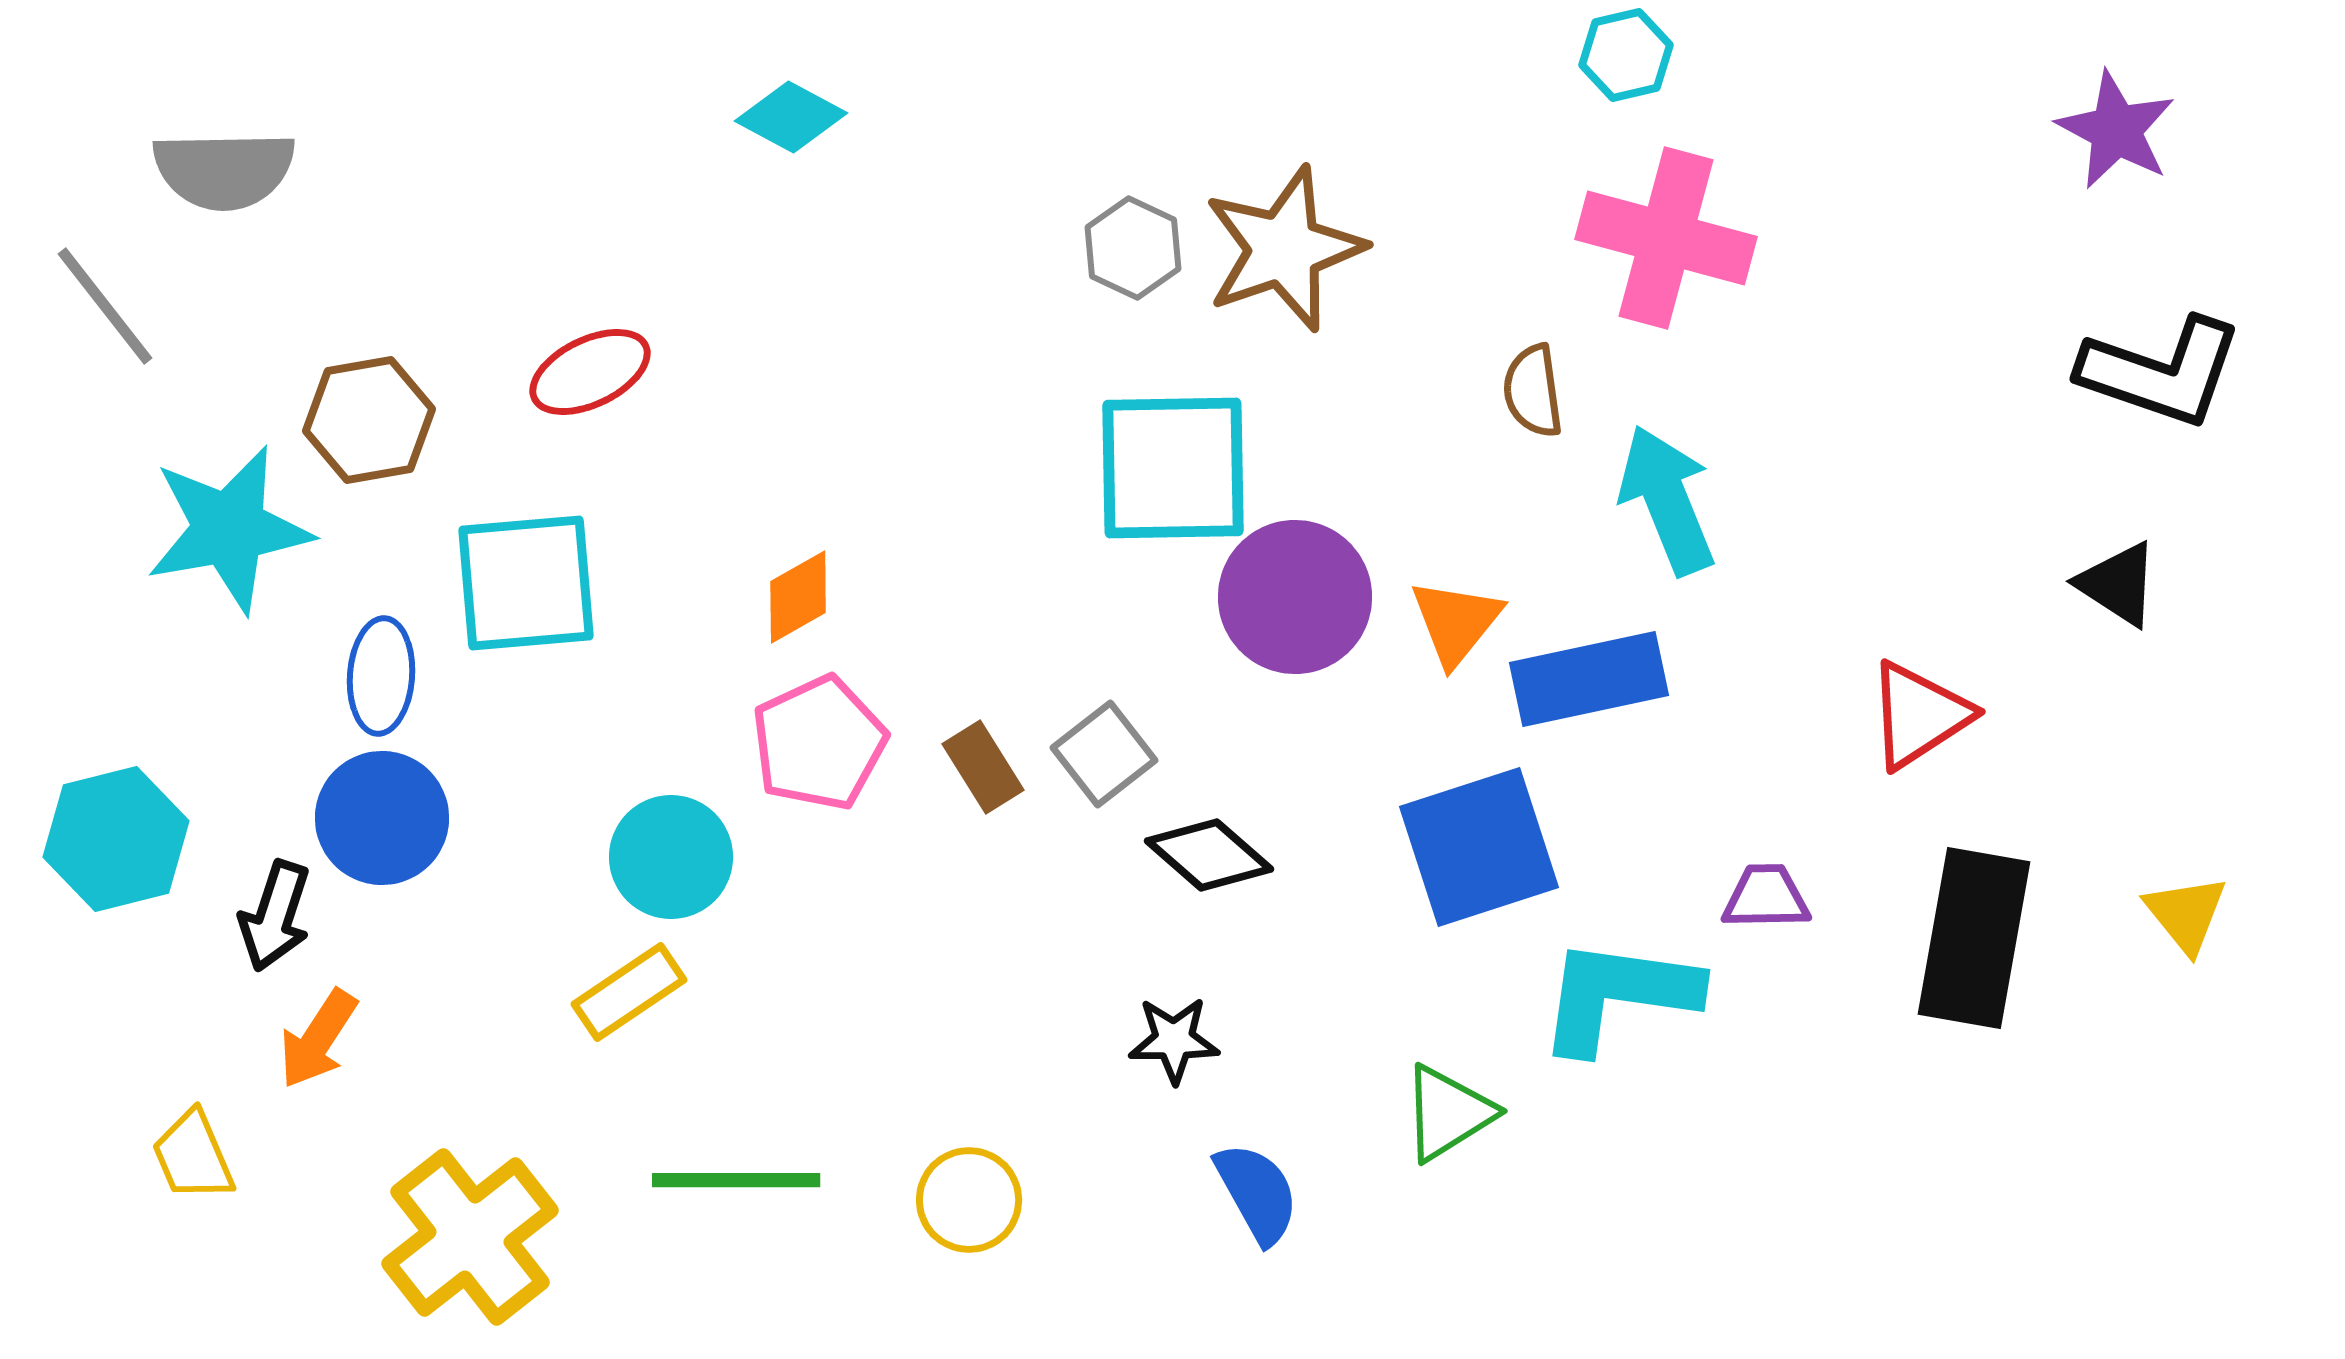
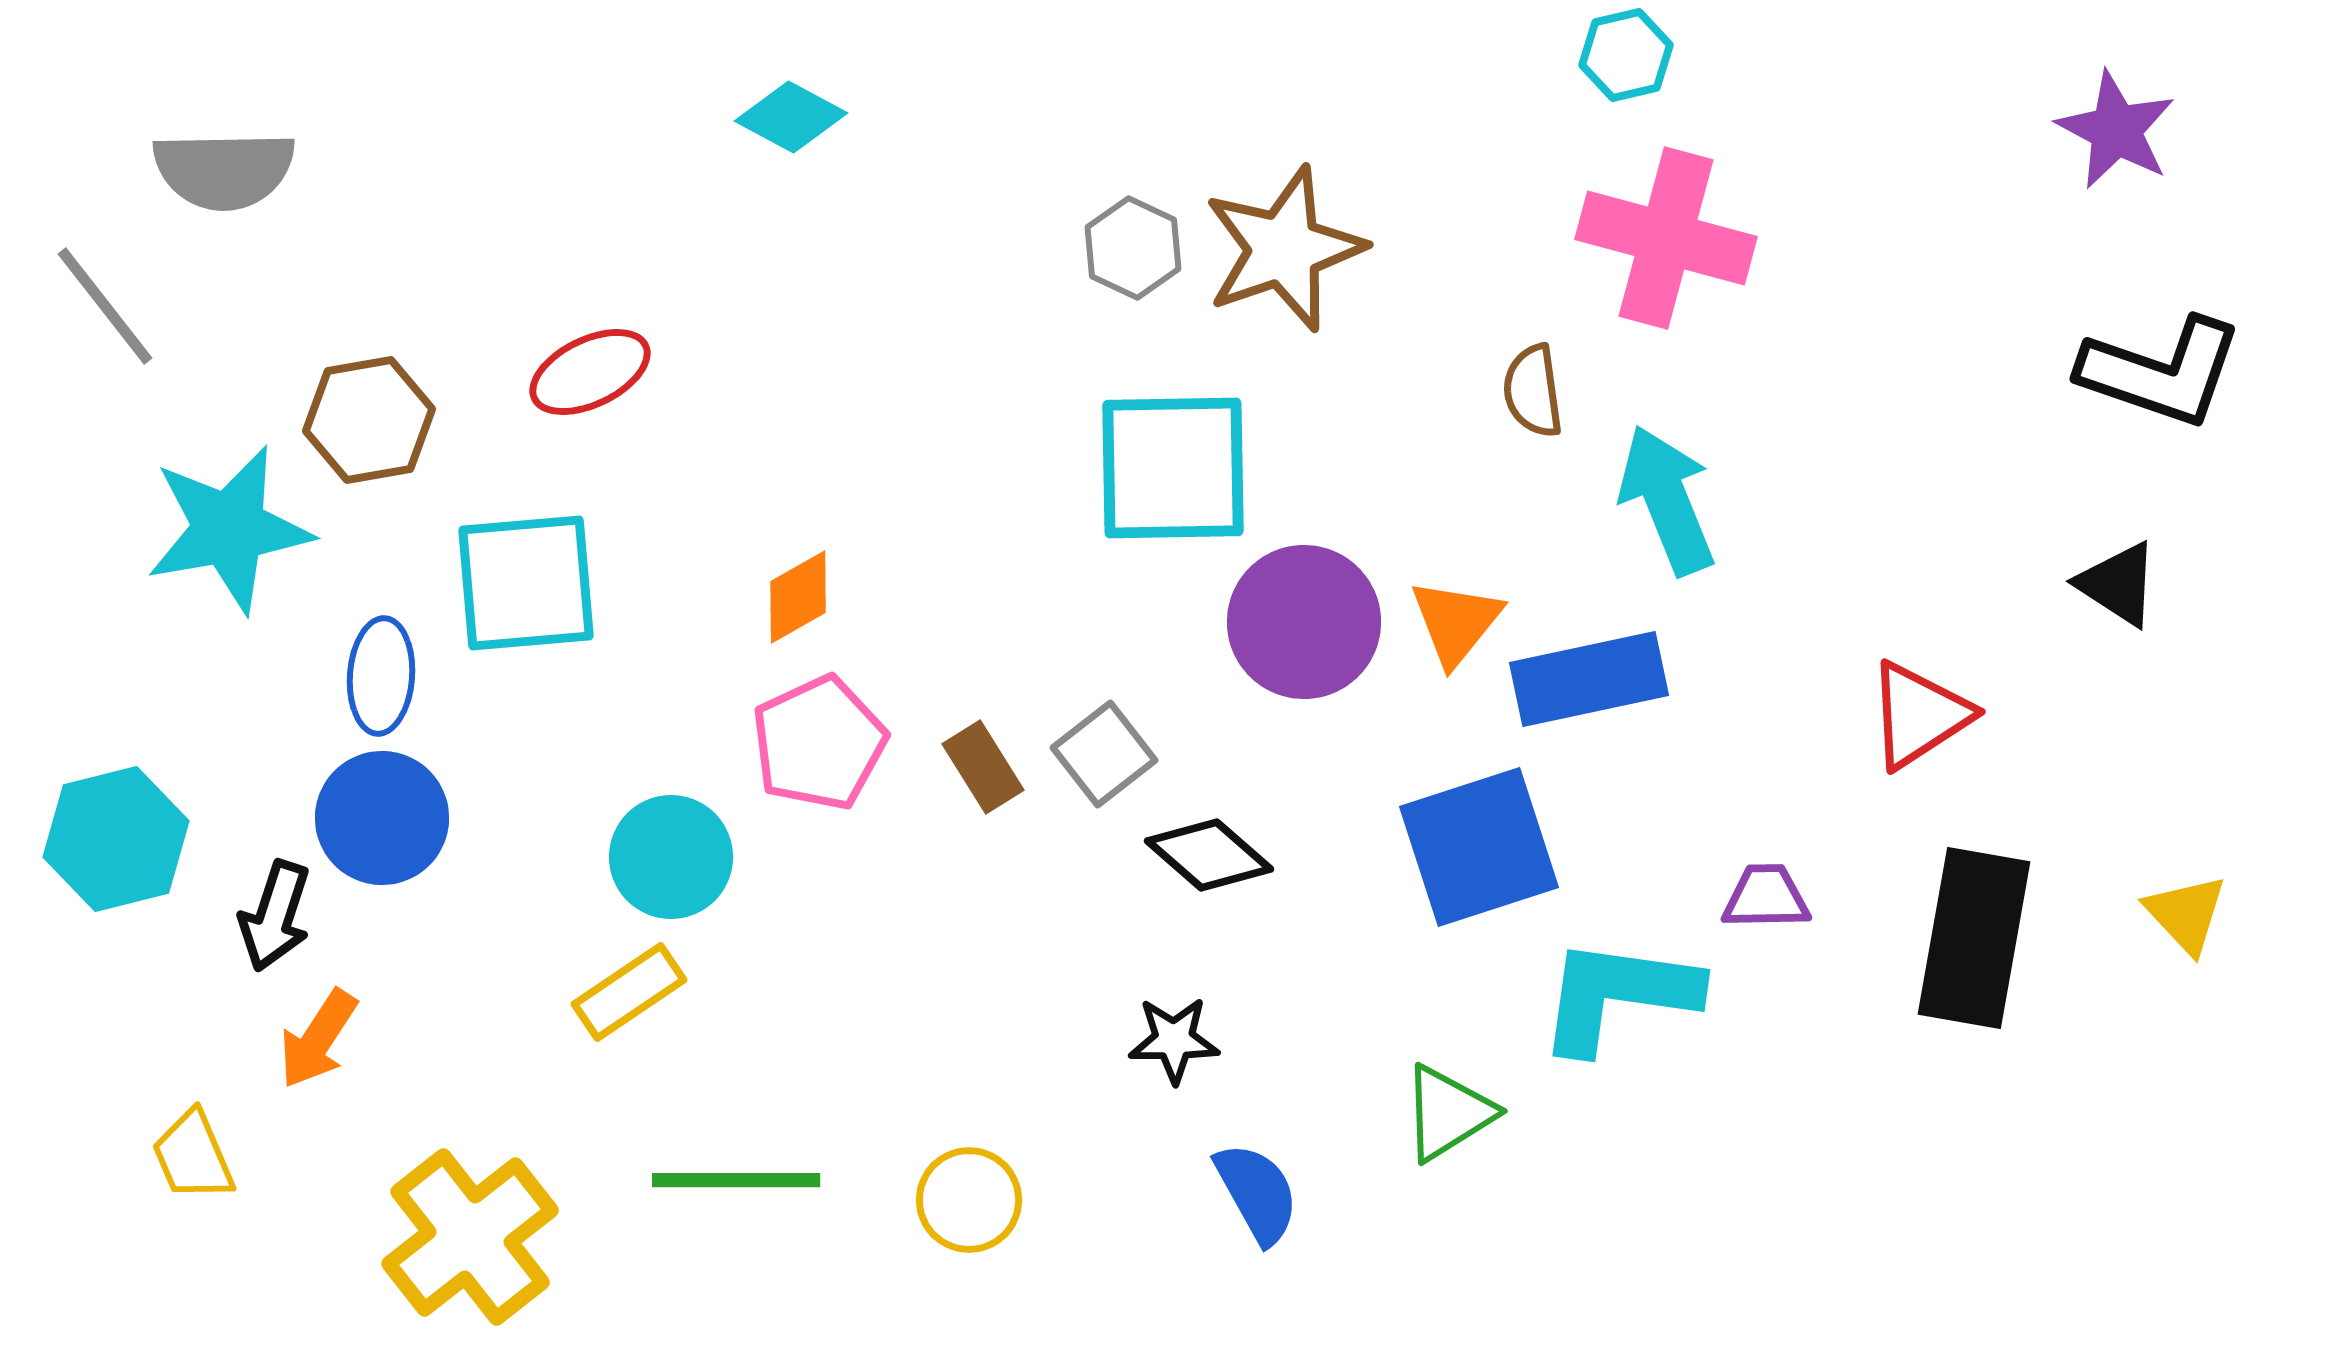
purple circle at (1295, 597): moved 9 px right, 25 px down
yellow triangle at (2186, 914): rotated 4 degrees counterclockwise
